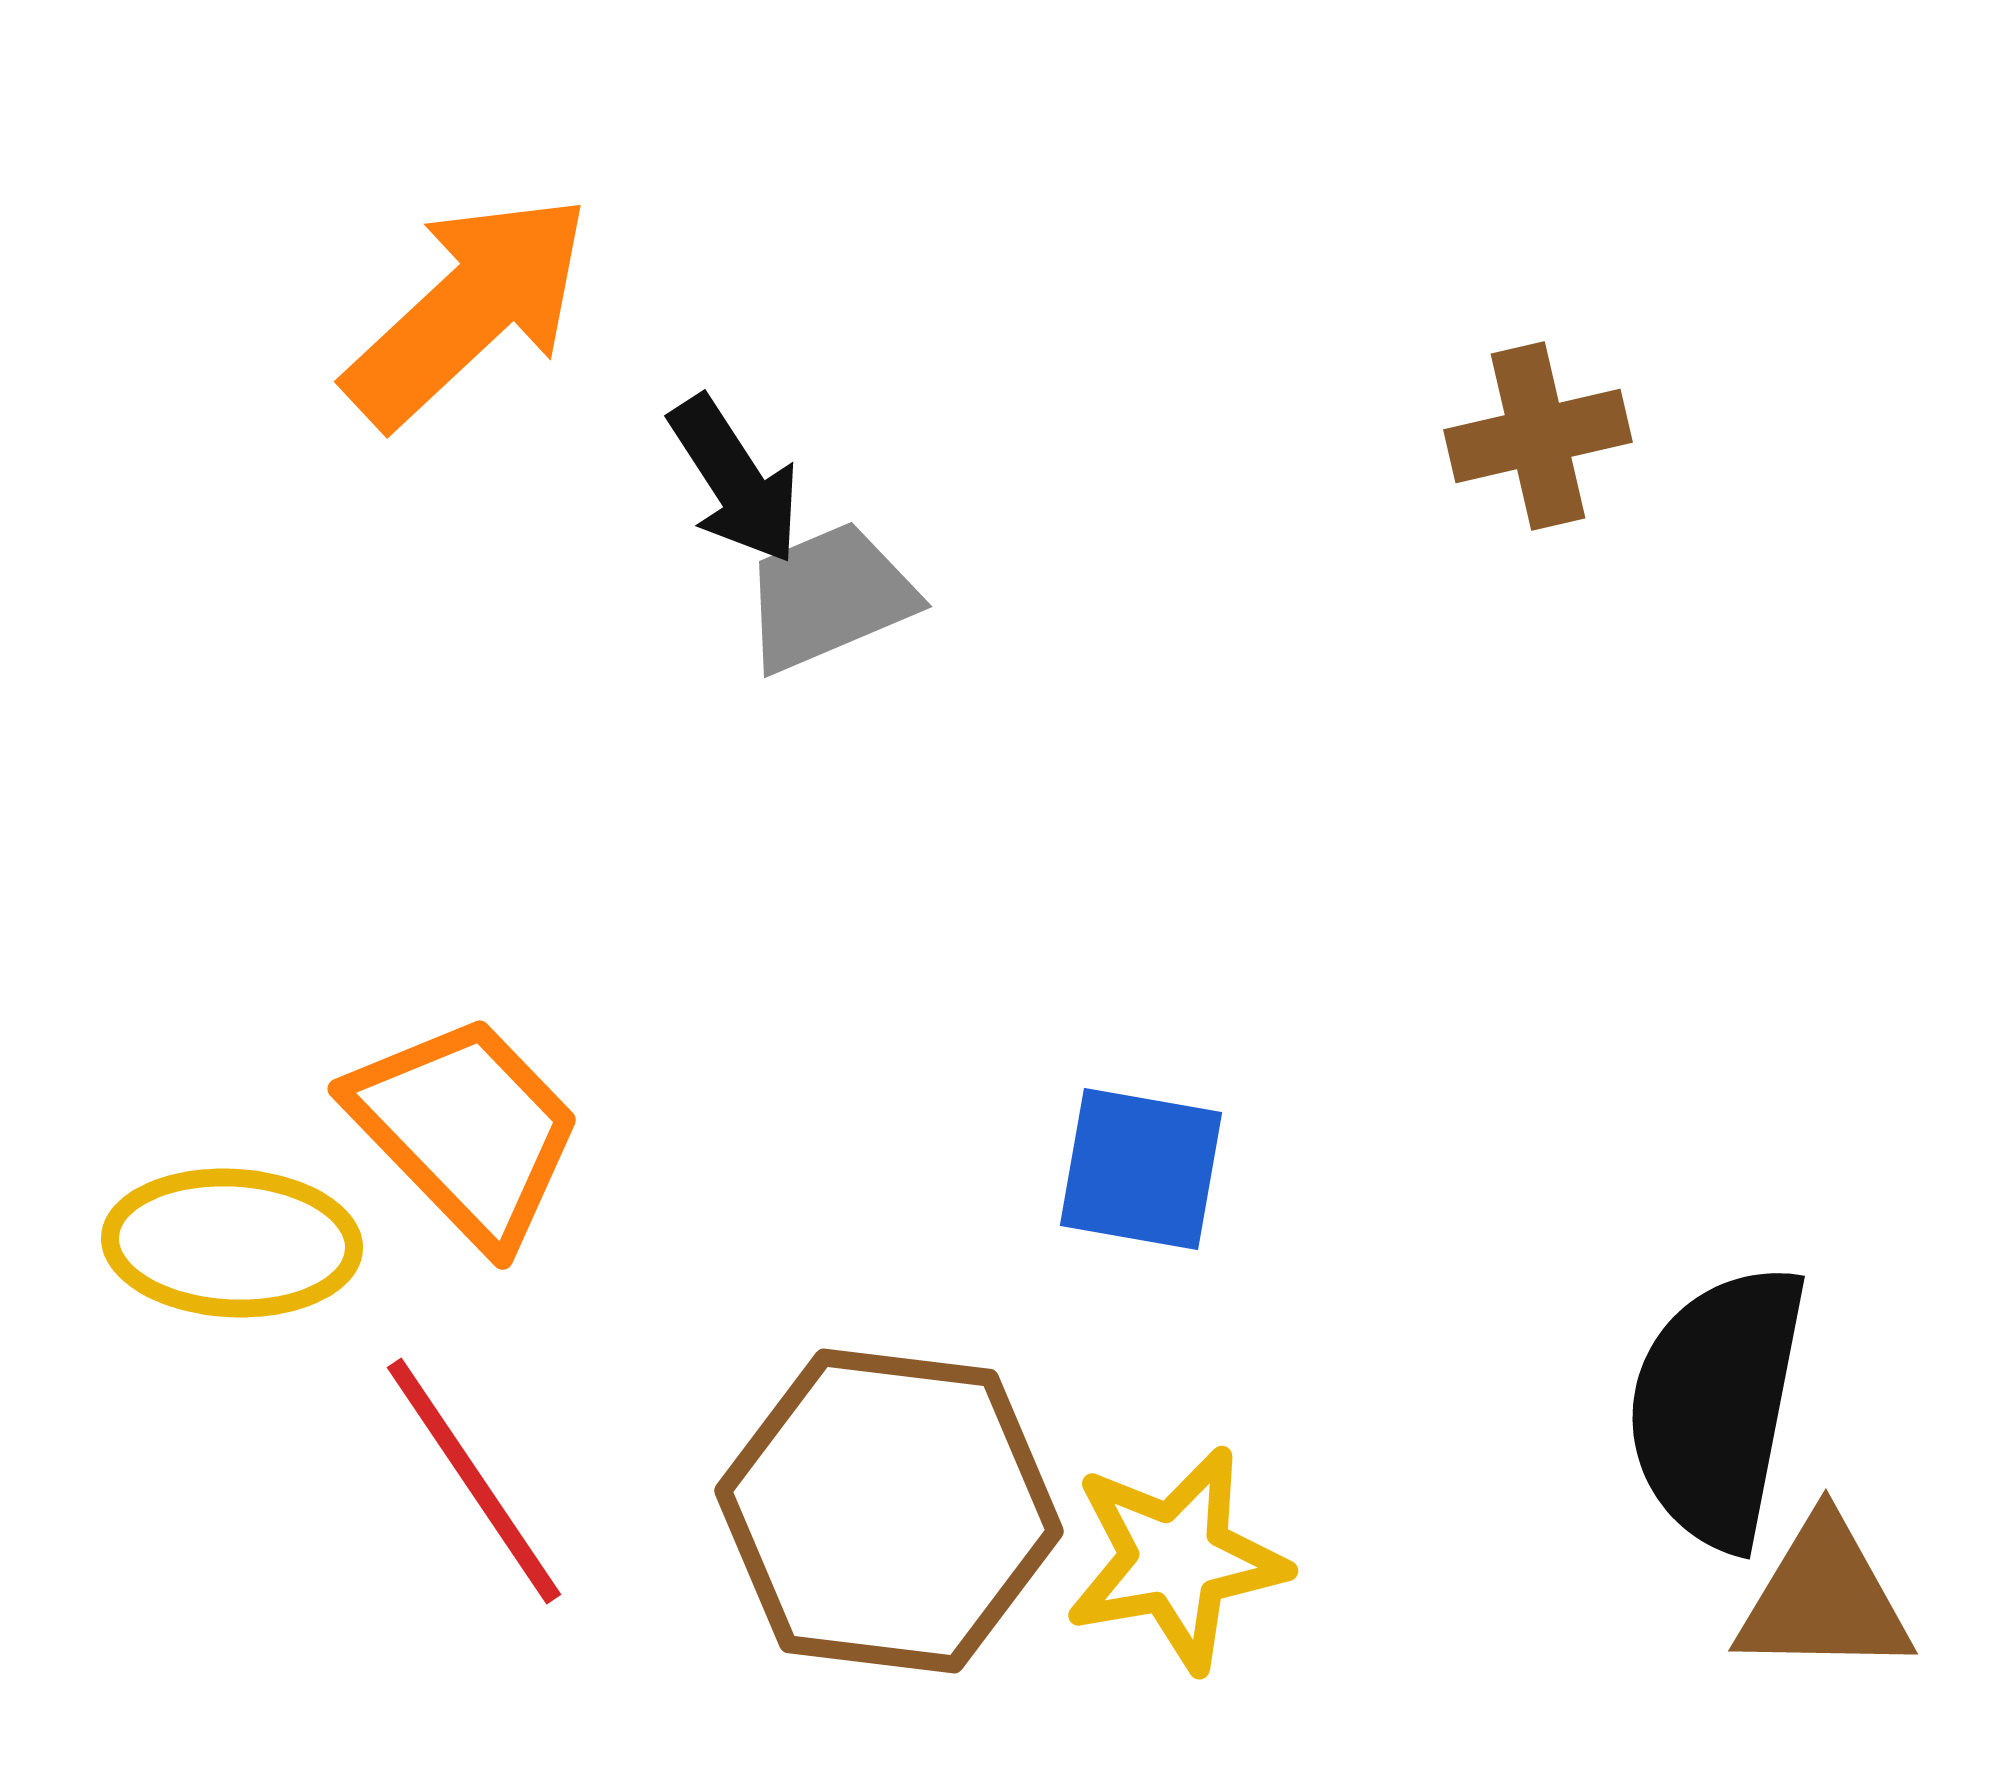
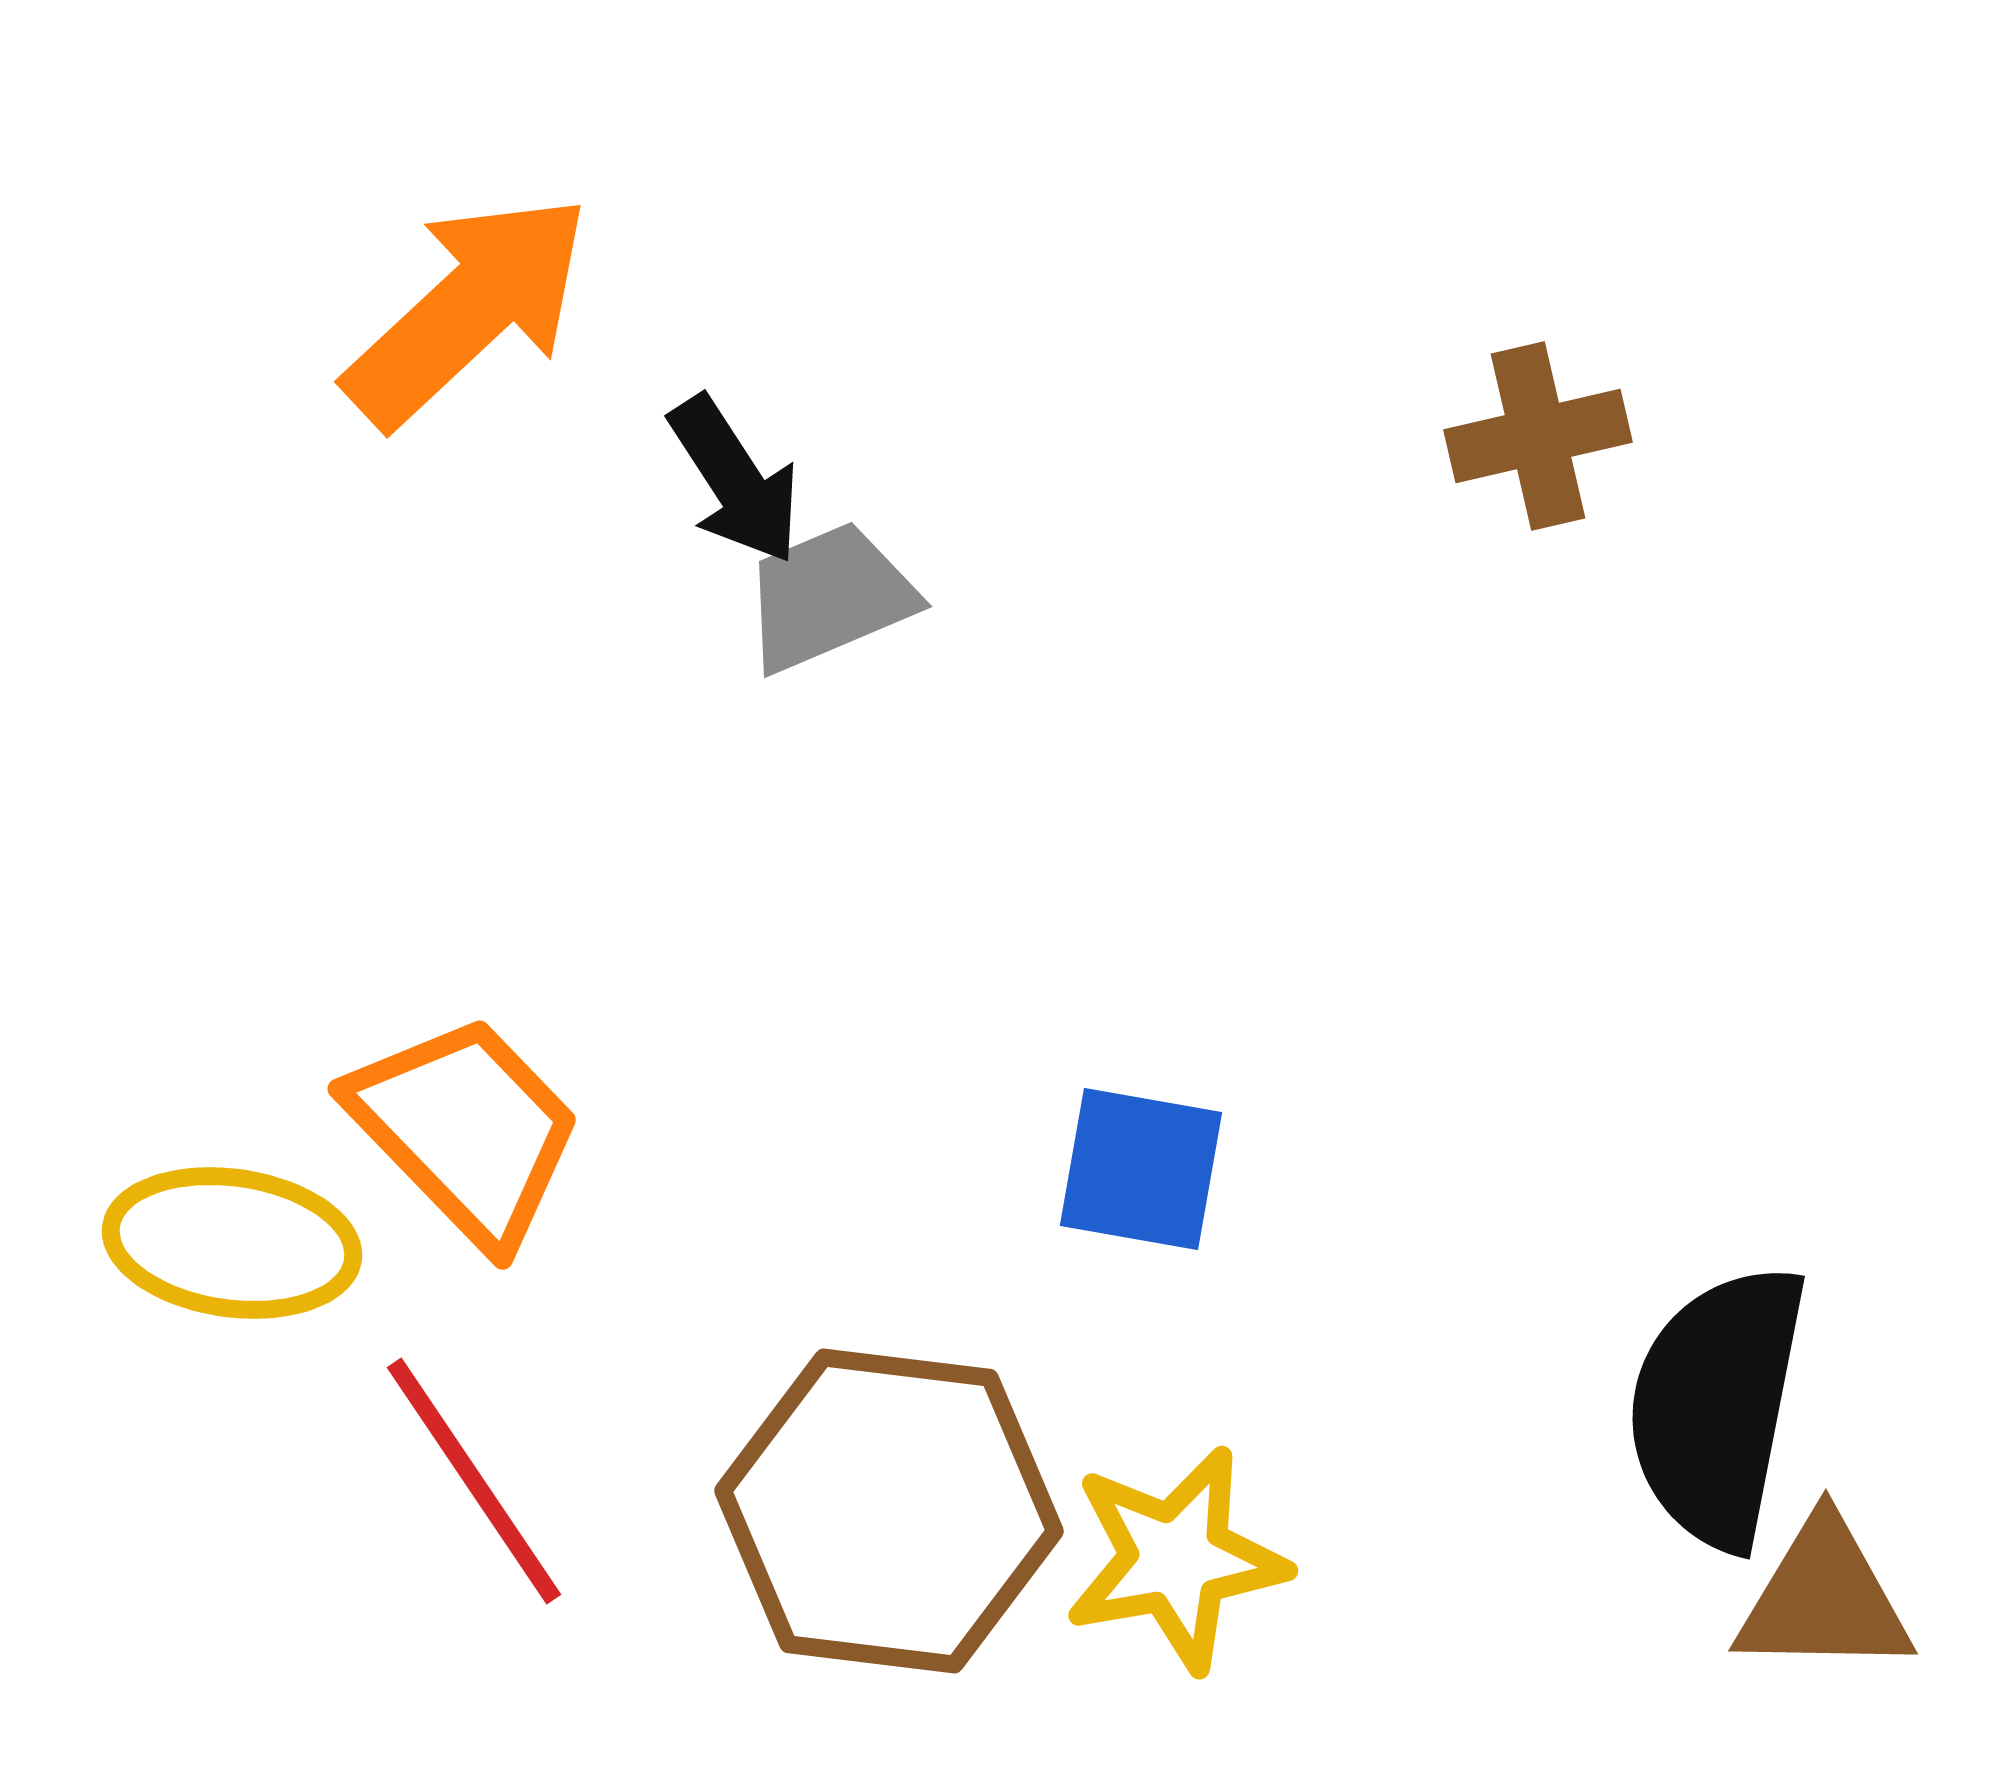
yellow ellipse: rotated 5 degrees clockwise
